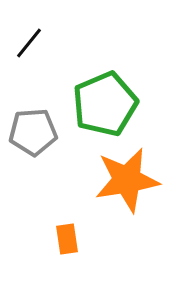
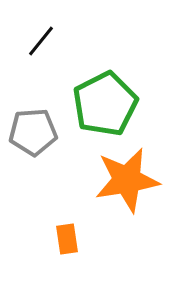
black line: moved 12 px right, 2 px up
green pentagon: rotated 4 degrees counterclockwise
